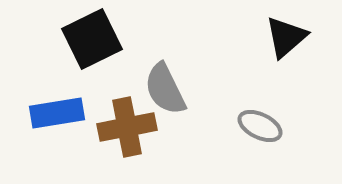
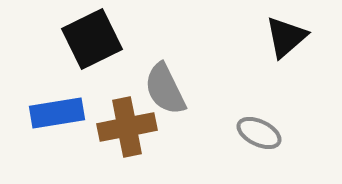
gray ellipse: moved 1 px left, 7 px down
